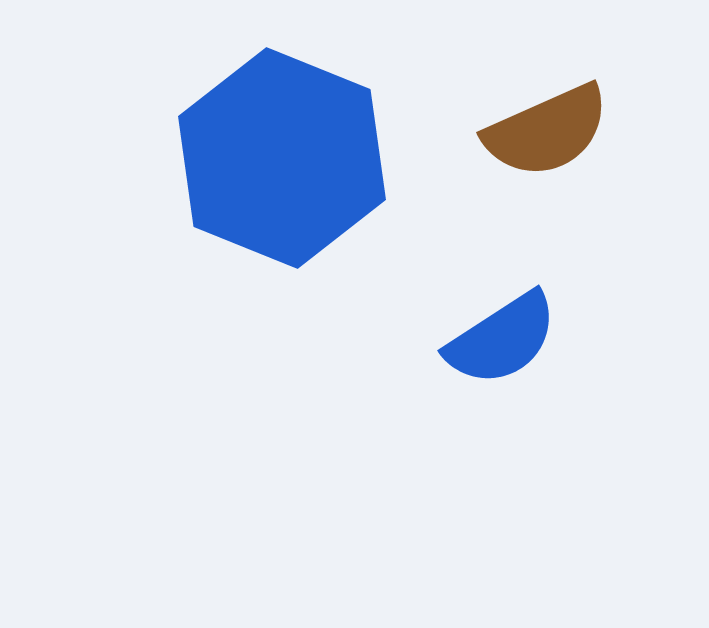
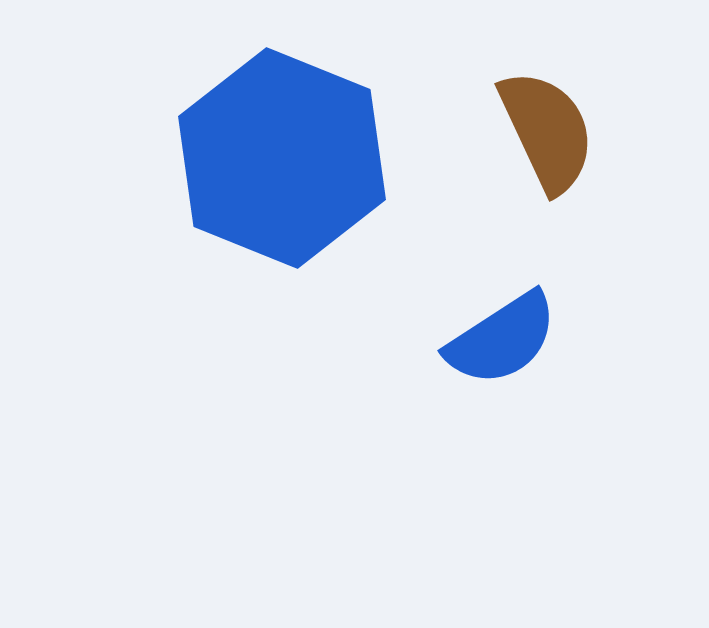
brown semicircle: rotated 91 degrees counterclockwise
